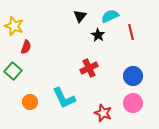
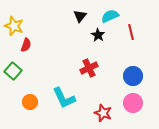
red semicircle: moved 2 px up
